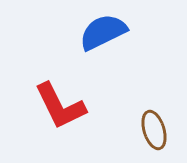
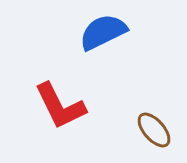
brown ellipse: rotated 24 degrees counterclockwise
